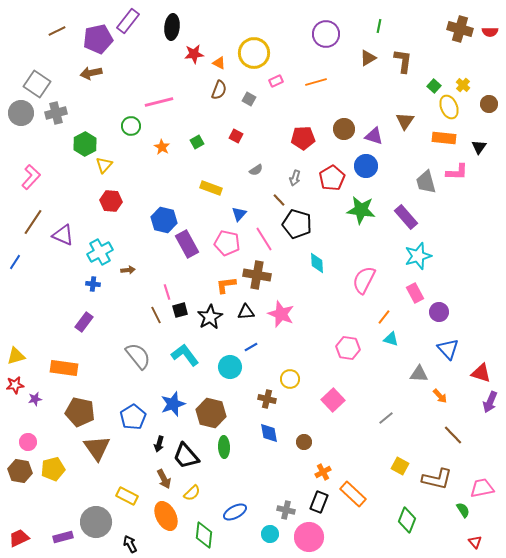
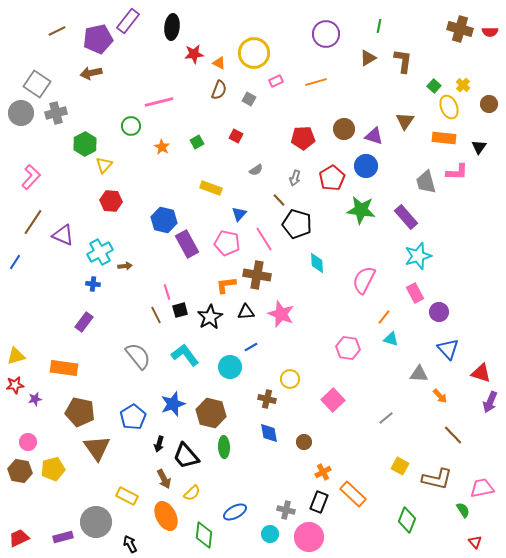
brown arrow at (128, 270): moved 3 px left, 4 px up
